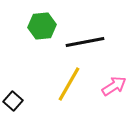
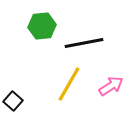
black line: moved 1 px left, 1 px down
pink arrow: moved 3 px left
